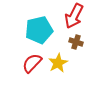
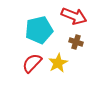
red arrow: rotated 95 degrees counterclockwise
